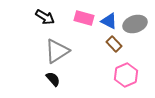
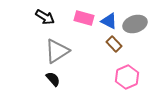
pink hexagon: moved 1 px right, 2 px down
